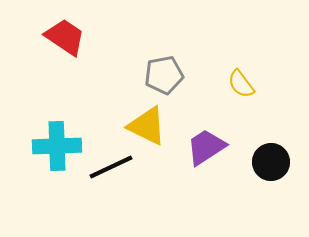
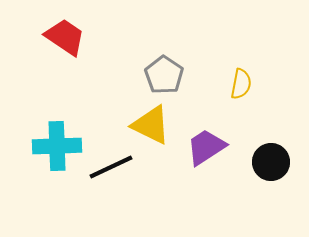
gray pentagon: rotated 27 degrees counterclockwise
yellow semicircle: rotated 132 degrees counterclockwise
yellow triangle: moved 4 px right, 1 px up
